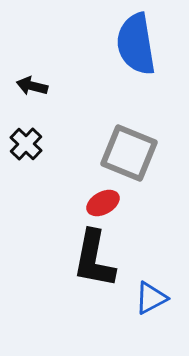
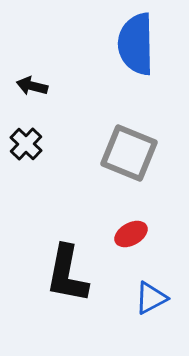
blue semicircle: rotated 8 degrees clockwise
red ellipse: moved 28 px right, 31 px down
black L-shape: moved 27 px left, 15 px down
